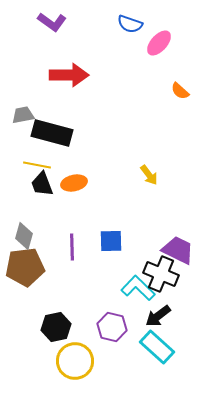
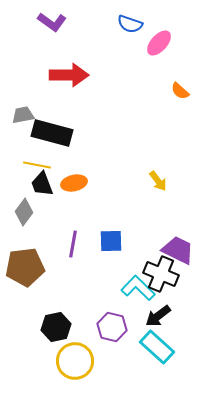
yellow arrow: moved 9 px right, 6 px down
gray diamond: moved 24 px up; rotated 20 degrees clockwise
purple line: moved 1 px right, 3 px up; rotated 12 degrees clockwise
